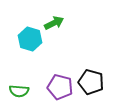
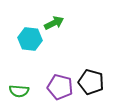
cyan hexagon: rotated 10 degrees counterclockwise
